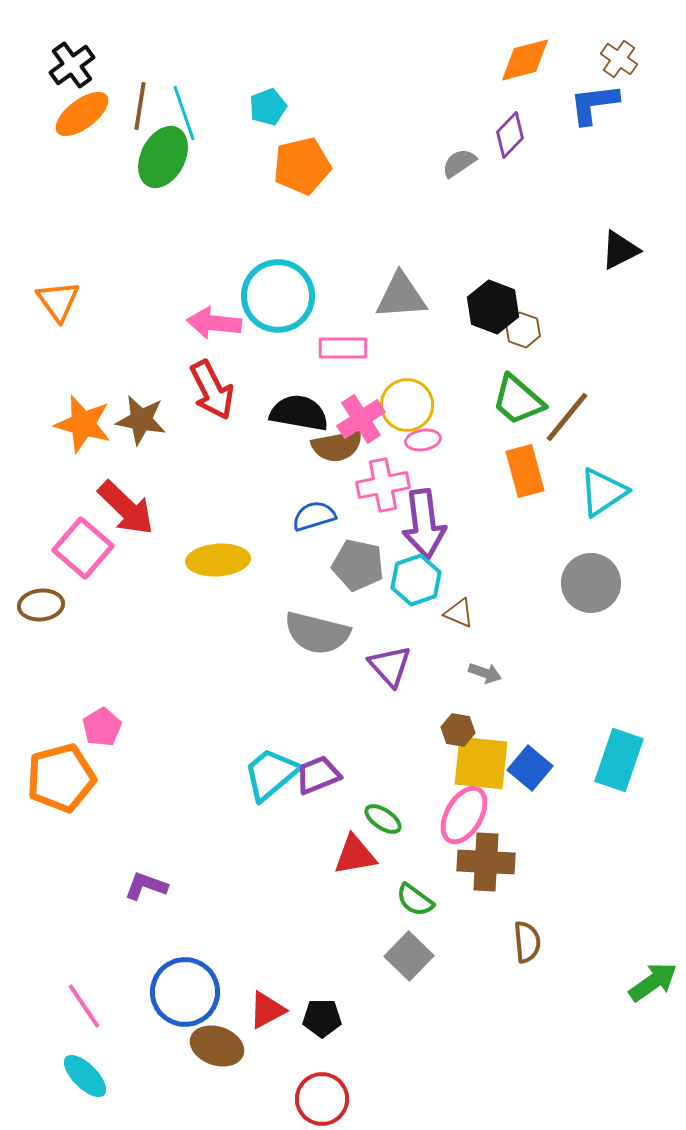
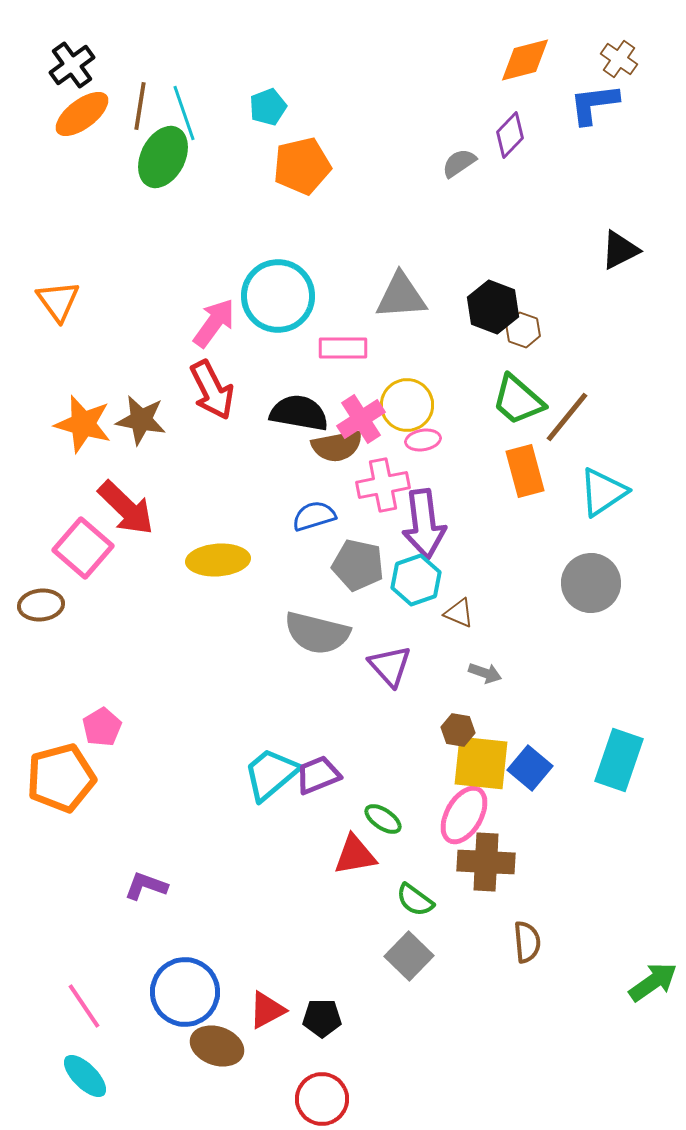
pink arrow at (214, 323): rotated 120 degrees clockwise
